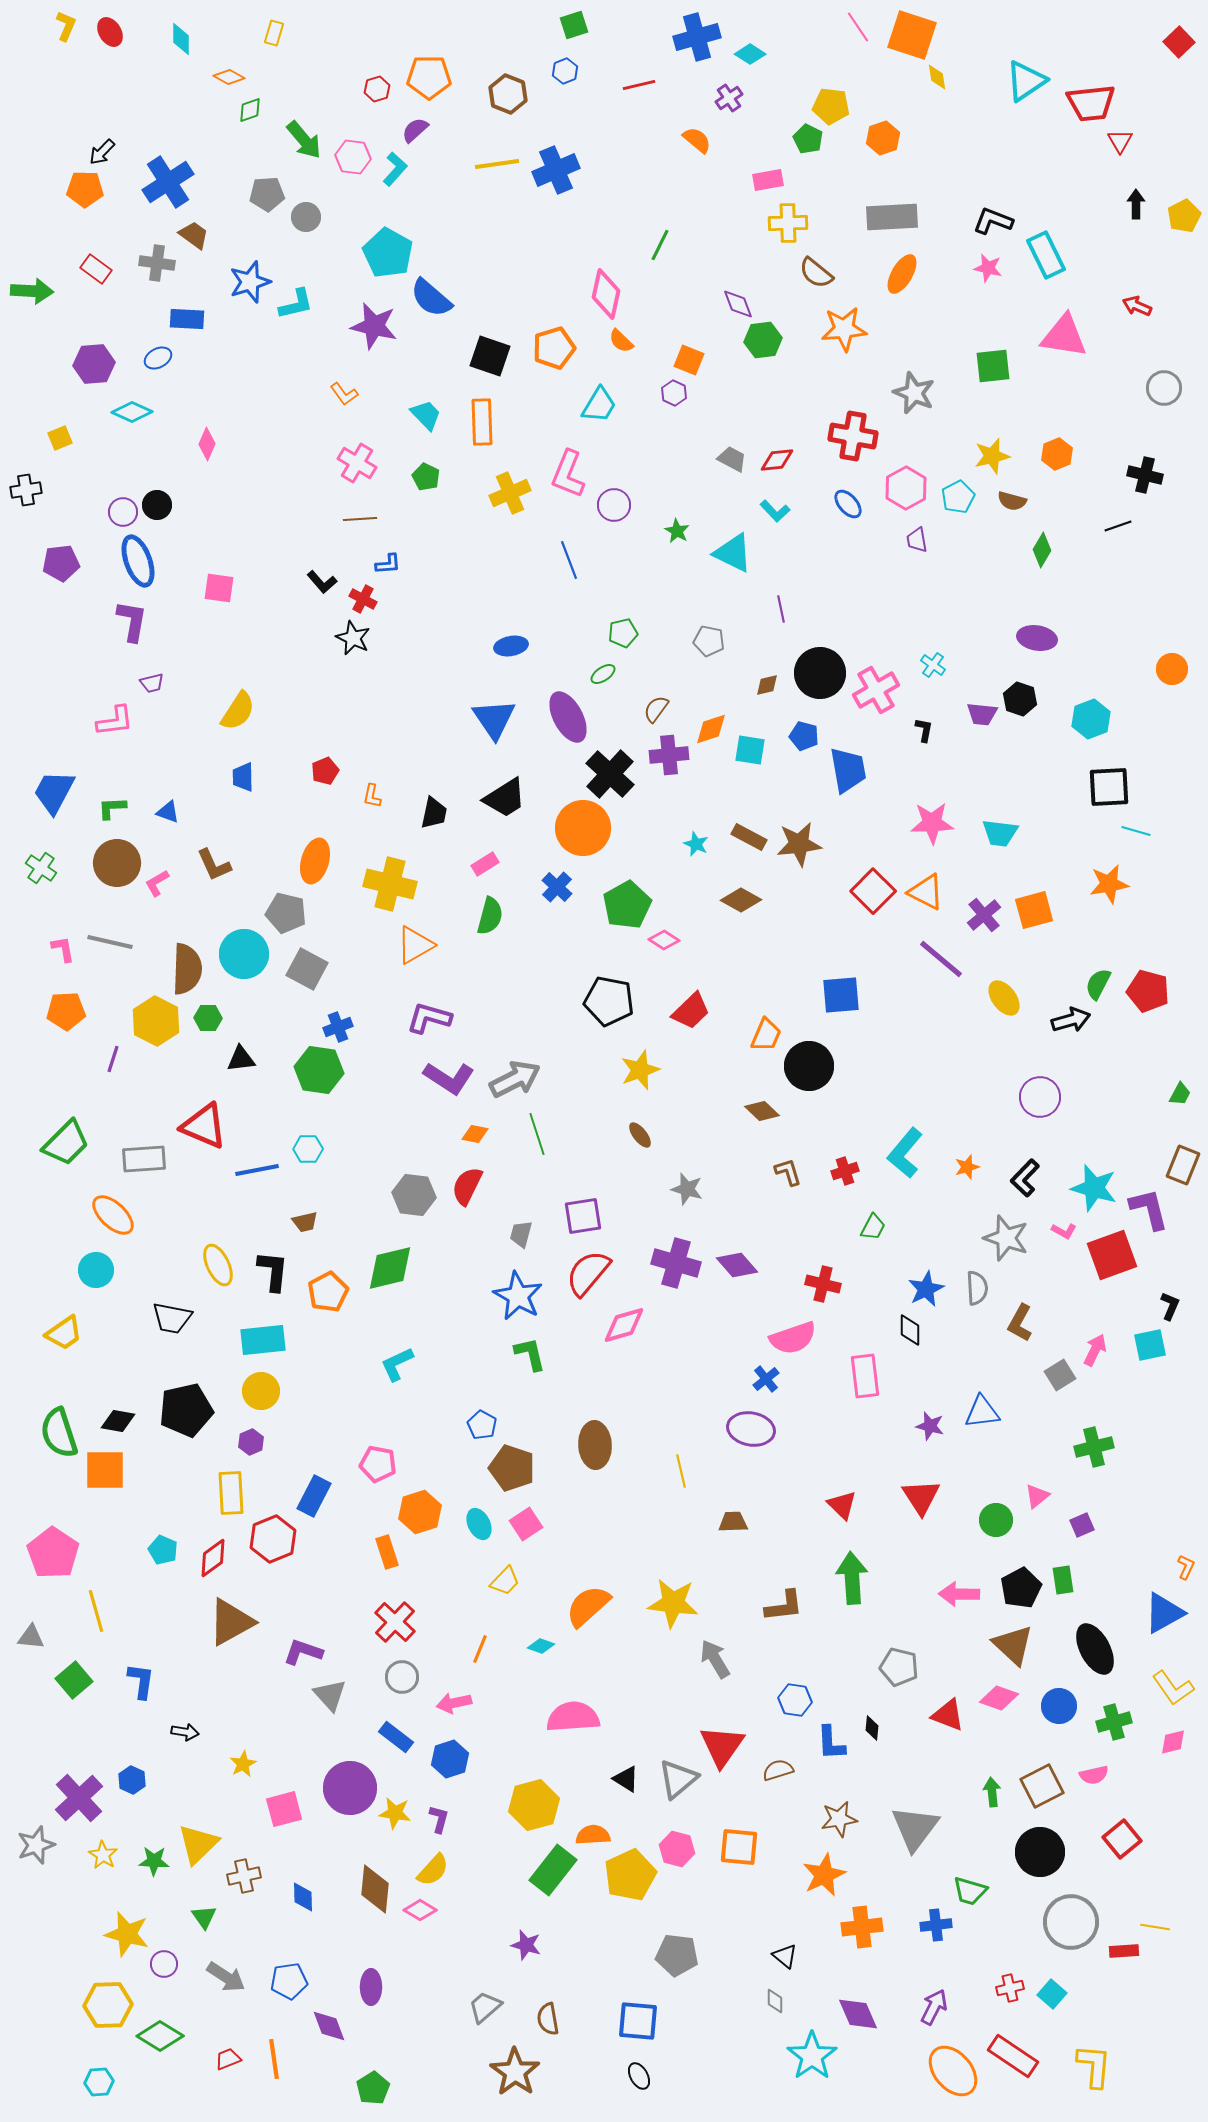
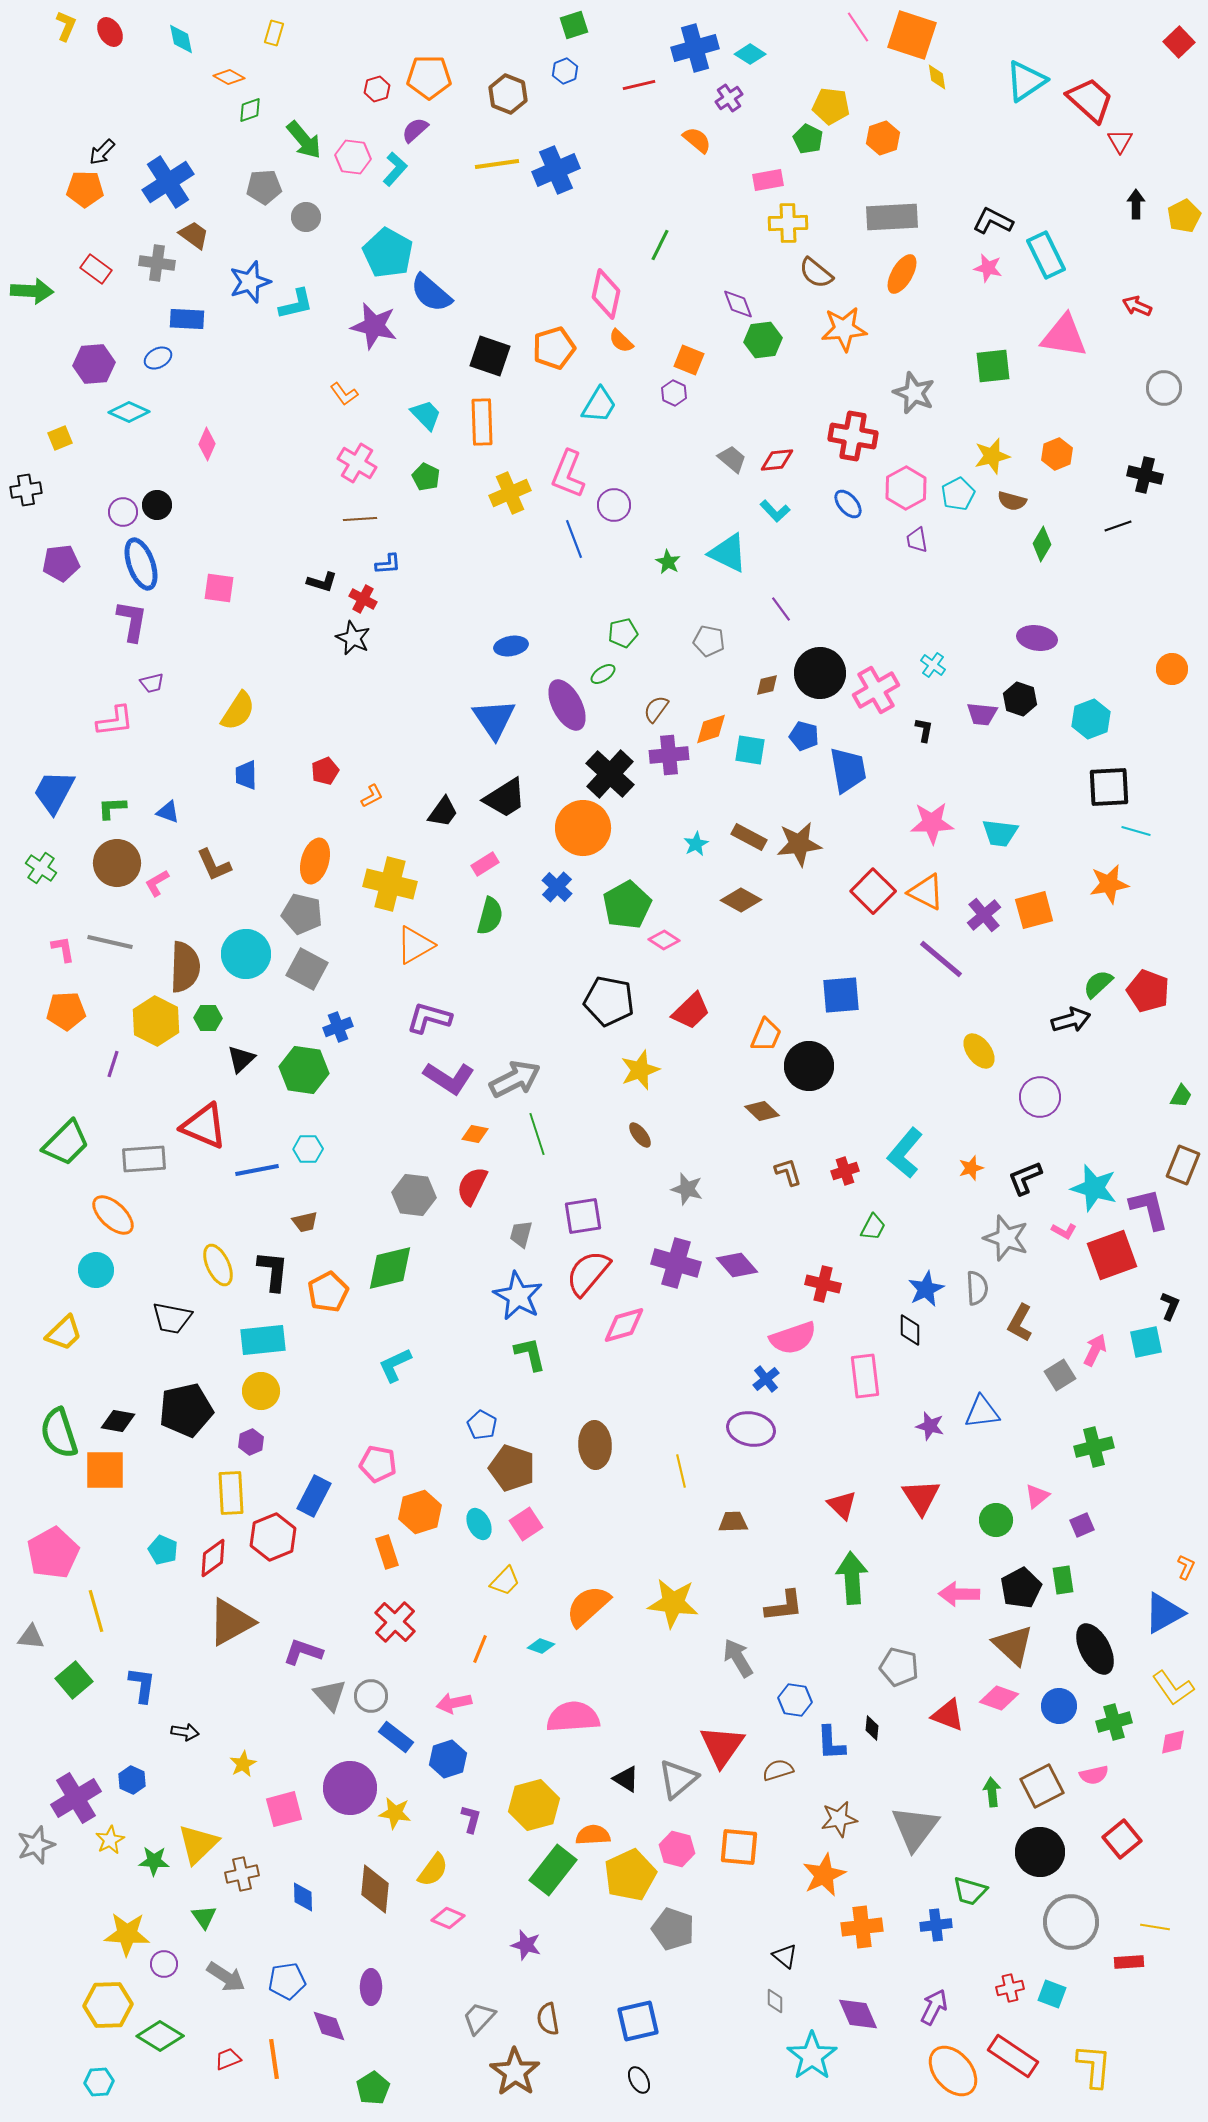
blue cross at (697, 37): moved 2 px left, 11 px down
cyan diamond at (181, 39): rotated 12 degrees counterclockwise
red trapezoid at (1091, 103): moved 1 px left, 3 px up; rotated 132 degrees counterclockwise
gray pentagon at (267, 194): moved 3 px left, 7 px up
black L-shape at (993, 221): rotated 6 degrees clockwise
blue semicircle at (431, 298): moved 5 px up
cyan diamond at (132, 412): moved 3 px left
gray trapezoid at (732, 459): rotated 12 degrees clockwise
cyan pentagon at (958, 497): moved 3 px up
green star at (677, 531): moved 9 px left, 31 px down
green diamond at (1042, 550): moved 6 px up
cyan triangle at (733, 553): moved 5 px left
blue line at (569, 560): moved 5 px right, 21 px up
blue ellipse at (138, 561): moved 3 px right, 3 px down
black L-shape at (322, 582): rotated 32 degrees counterclockwise
purple line at (781, 609): rotated 24 degrees counterclockwise
purple ellipse at (568, 717): moved 1 px left, 12 px up
blue trapezoid at (243, 777): moved 3 px right, 2 px up
orange L-shape at (372, 796): rotated 130 degrees counterclockwise
black trapezoid at (434, 813): moved 9 px right, 1 px up; rotated 24 degrees clockwise
cyan star at (696, 844): rotated 20 degrees clockwise
gray pentagon at (286, 913): moved 16 px right, 1 px down
cyan circle at (244, 954): moved 2 px right
brown semicircle at (187, 969): moved 2 px left, 2 px up
green semicircle at (1098, 984): rotated 20 degrees clockwise
red pentagon at (1148, 991): rotated 6 degrees clockwise
yellow ellipse at (1004, 998): moved 25 px left, 53 px down
purple line at (113, 1059): moved 5 px down
black triangle at (241, 1059): rotated 36 degrees counterclockwise
green hexagon at (319, 1070): moved 15 px left
green trapezoid at (1180, 1094): moved 1 px right, 2 px down
orange star at (967, 1167): moved 4 px right, 1 px down
black L-shape at (1025, 1178): rotated 24 degrees clockwise
red semicircle at (467, 1186): moved 5 px right
yellow trapezoid at (64, 1333): rotated 9 degrees counterclockwise
cyan square at (1150, 1345): moved 4 px left, 3 px up
cyan L-shape at (397, 1364): moved 2 px left, 1 px down
red hexagon at (273, 1539): moved 2 px up
pink pentagon at (53, 1553): rotated 9 degrees clockwise
gray arrow at (715, 1659): moved 23 px right, 1 px up
gray circle at (402, 1677): moved 31 px left, 19 px down
blue L-shape at (141, 1681): moved 1 px right, 4 px down
blue hexagon at (450, 1759): moved 2 px left
purple cross at (79, 1798): moved 3 px left; rotated 12 degrees clockwise
purple L-shape at (439, 1819): moved 32 px right
yellow star at (103, 1855): moved 7 px right, 15 px up; rotated 12 degrees clockwise
yellow semicircle at (433, 1870): rotated 6 degrees counterclockwise
brown cross at (244, 1876): moved 2 px left, 2 px up
pink diamond at (420, 1910): moved 28 px right, 8 px down; rotated 8 degrees counterclockwise
yellow star at (127, 1934): rotated 12 degrees counterclockwise
red rectangle at (1124, 1951): moved 5 px right, 11 px down
gray pentagon at (677, 1955): moved 4 px left, 26 px up; rotated 12 degrees clockwise
blue pentagon at (289, 1981): moved 2 px left
cyan square at (1052, 1994): rotated 20 degrees counterclockwise
gray trapezoid at (485, 2007): moved 6 px left, 11 px down; rotated 6 degrees counterclockwise
blue square at (638, 2021): rotated 18 degrees counterclockwise
black ellipse at (639, 2076): moved 4 px down
